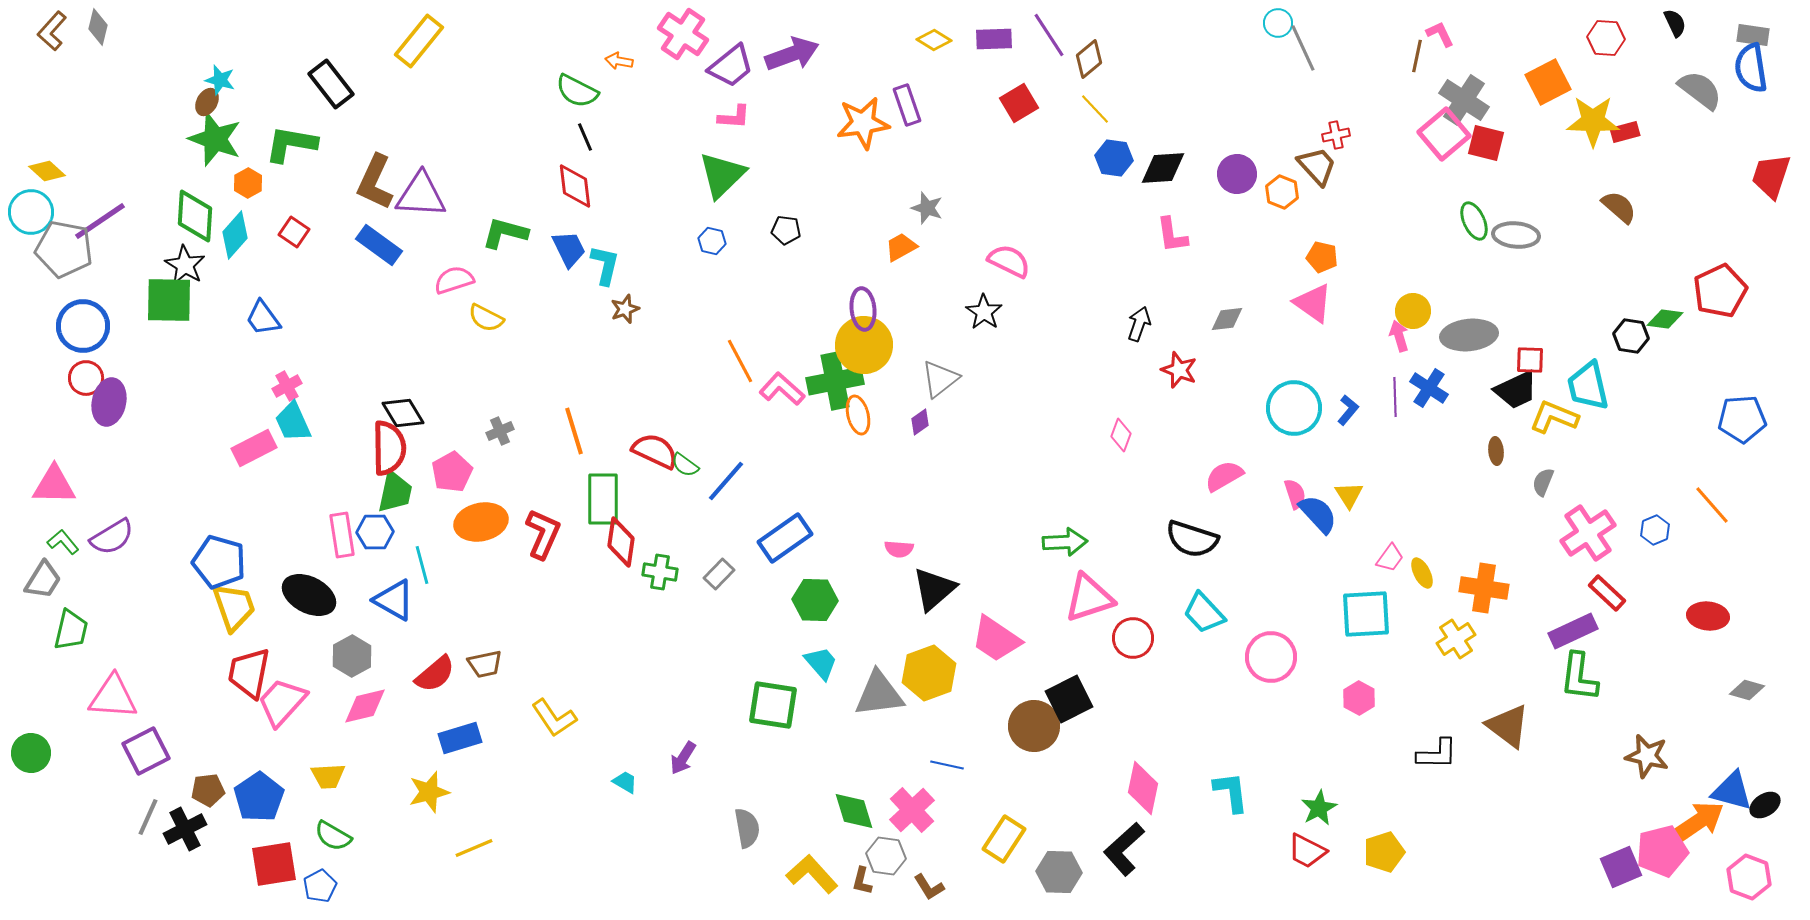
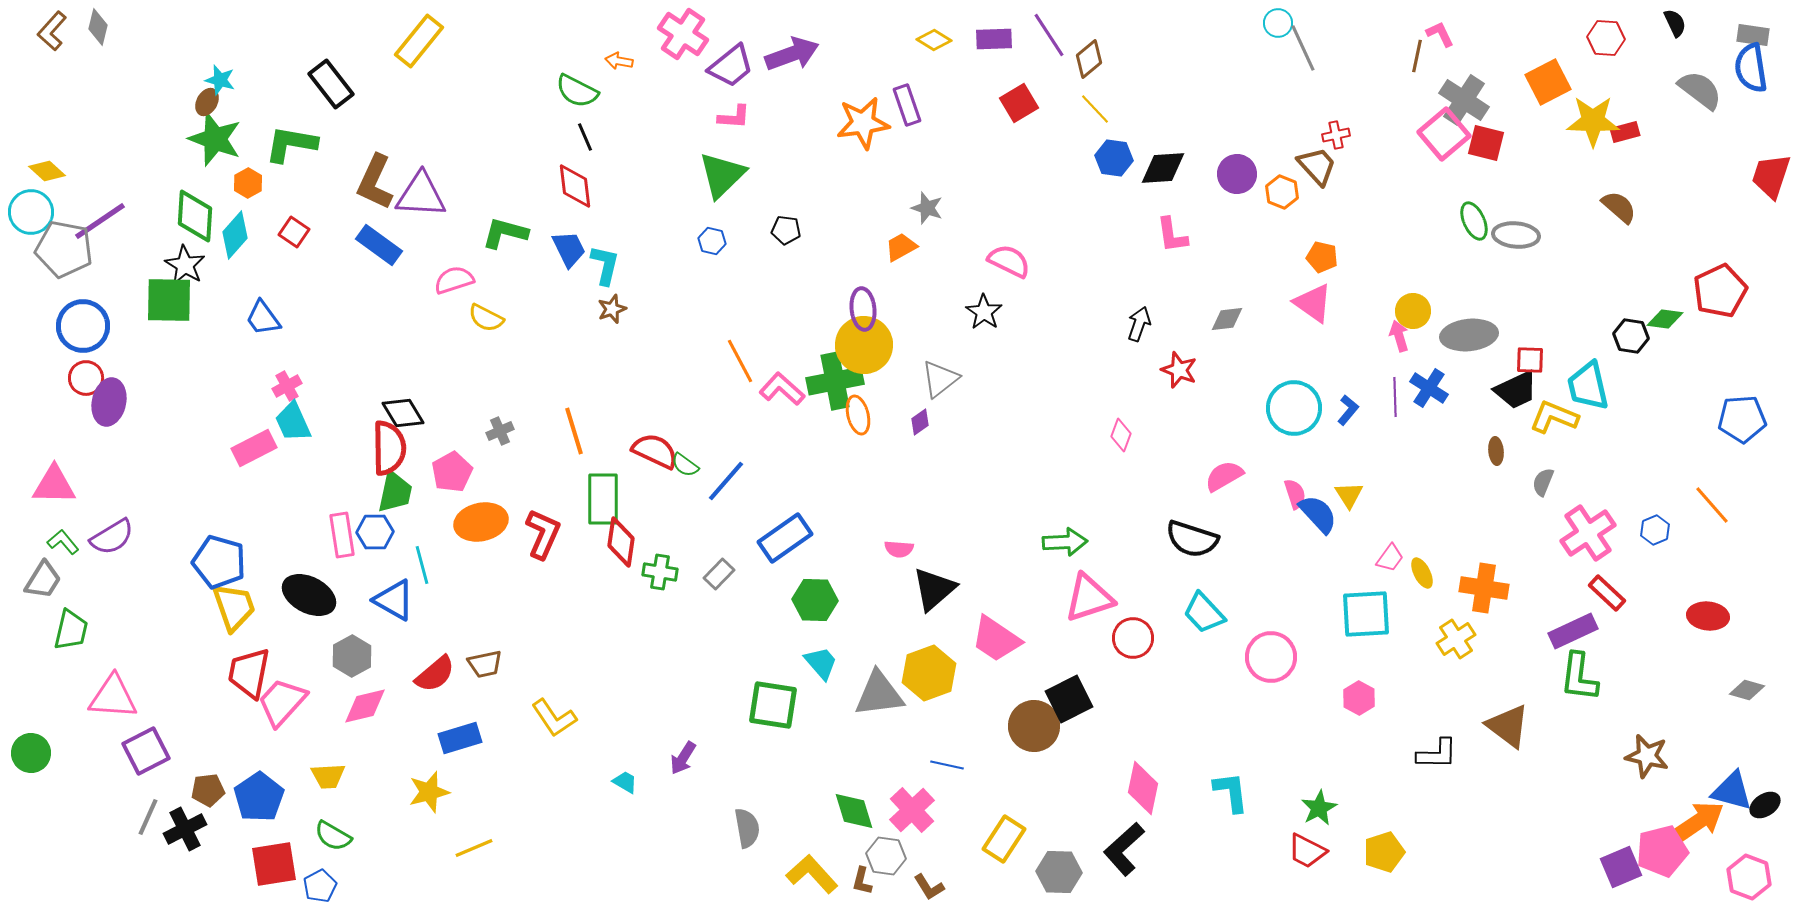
brown star at (625, 309): moved 13 px left
